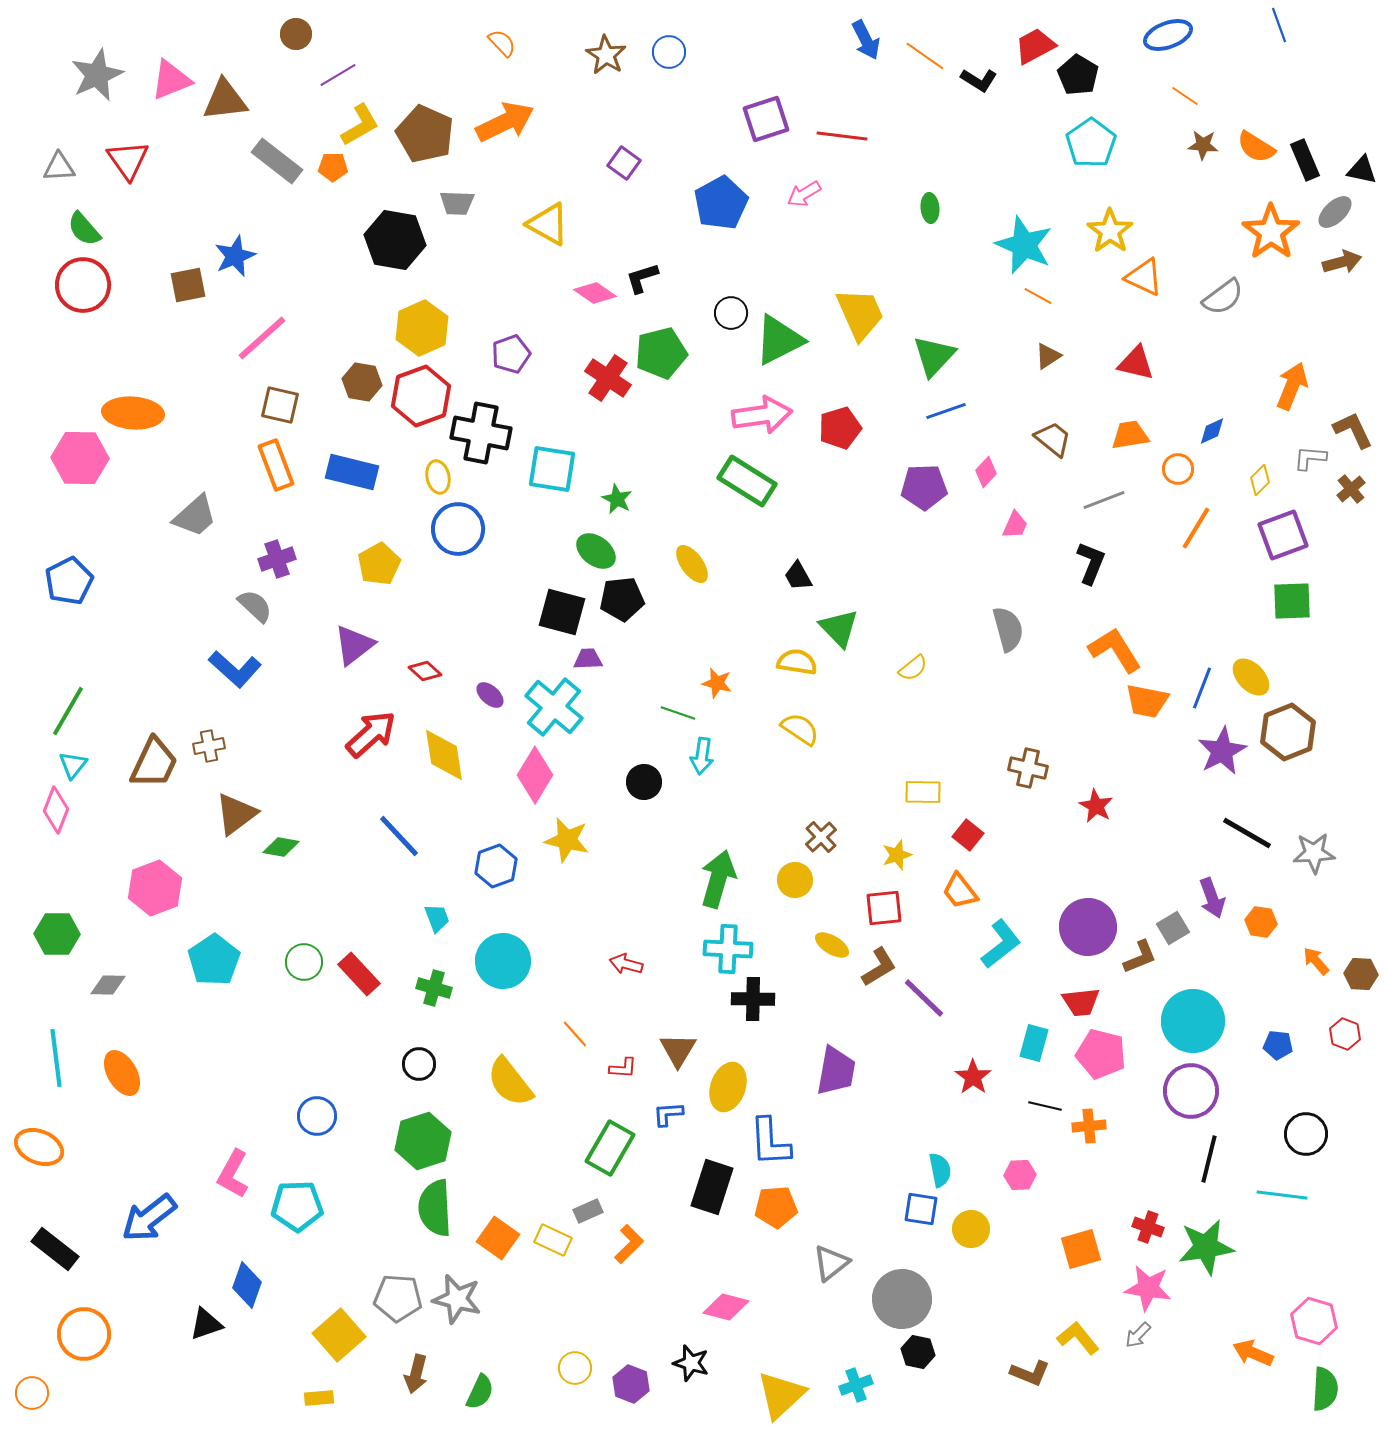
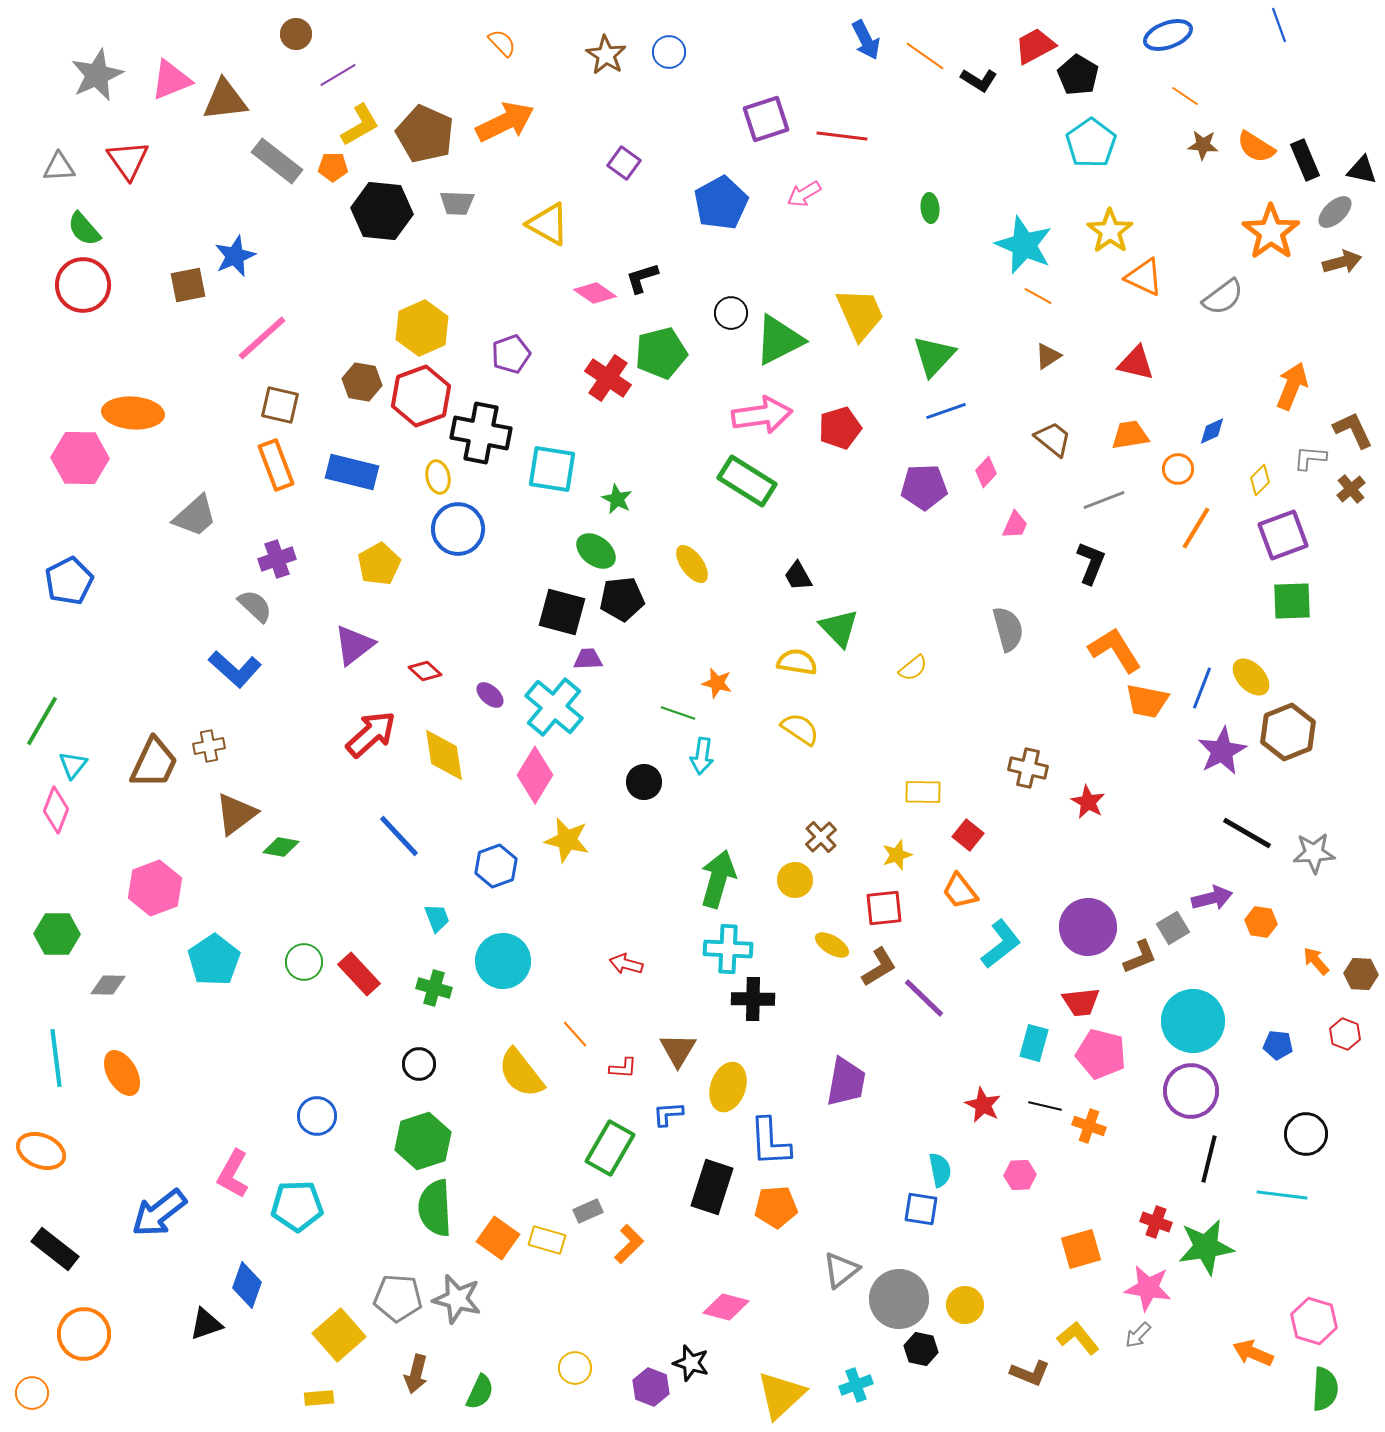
black hexagon at (395, 240): moved 13 px left, 29 px up; rotated 4 degrees counterclockwise
green line at (68, 711): moved 26 px left, 10 px down
red star at (1096, 806): moved 8 px left, 4 px up
purple arrow at (1212, 898): rotated 84 degrees counterclockwise
purple trapezoid at (836, 1071): moved 10 px right, 11 px down
red star at (973, 1077): moved 10 px right, 28 px down; rotated 9 degrees counterclockwise
yellow semicircle at (510, 1082): moved 11 px right, 9 px up
orange cross at (1089, 1126): rotated 24 degrees clockwise
orange ellipse at (39, 1147): moved 2 px right, 4 px down
blue arrow at (149, 1218): moved 10 px right, 5 px up
red cross at (1148, 1227): moved 8 px right, 5 px up
yellow circle at (971, 1229): moved 6 px left, 76 px down
yellow rectangle at (553, 1240): moved 6 px left; rotated 9 degrees counterclockwise
gray triangle at (831, 1263): moved 10 px right, 7 px down
gray circle at (902, 1299): moved 3 px left
black hexagon at (918, 1352): moved 3 px right, 3 px up
purple hexagon at (631, 1384): moved 20 px right, 3 px down
